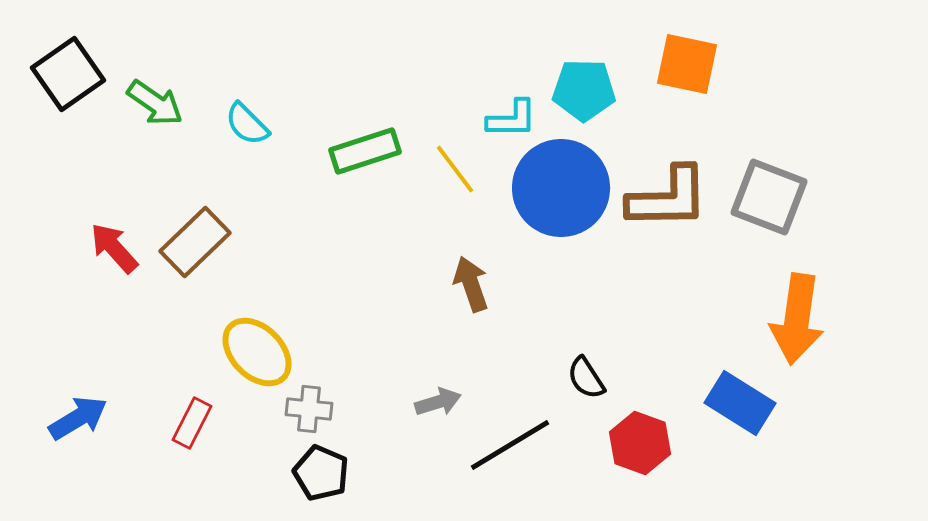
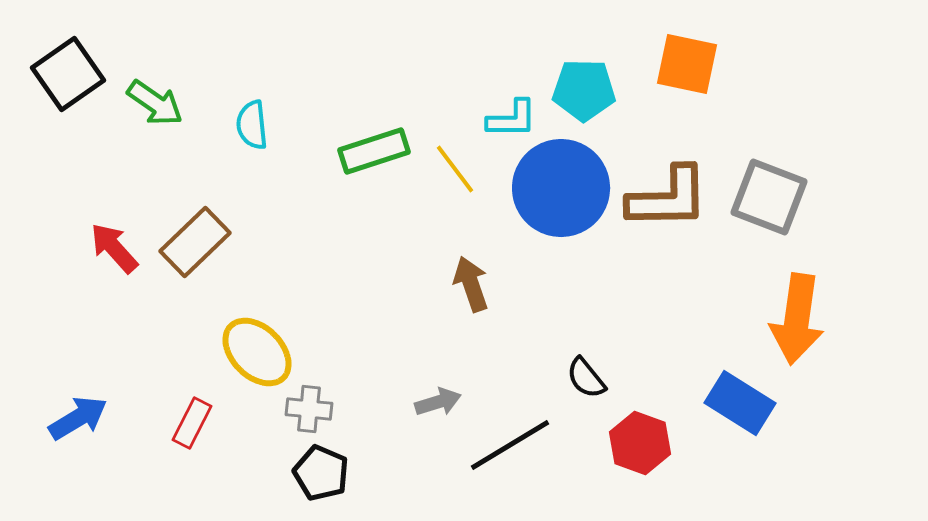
cyan semicircle: moved 5 px right, 1 px down; rotated 39 degrees clockwise
green rectangle: moved 9 px right
black semicircle: rotated 6 degrees counterclockwise
